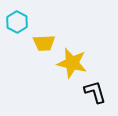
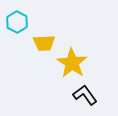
yellow star: rotated 20 degrees clockwise
black L-shape: moved 10 px left, 3 px down; rotated 20 degrees counterclockwise
